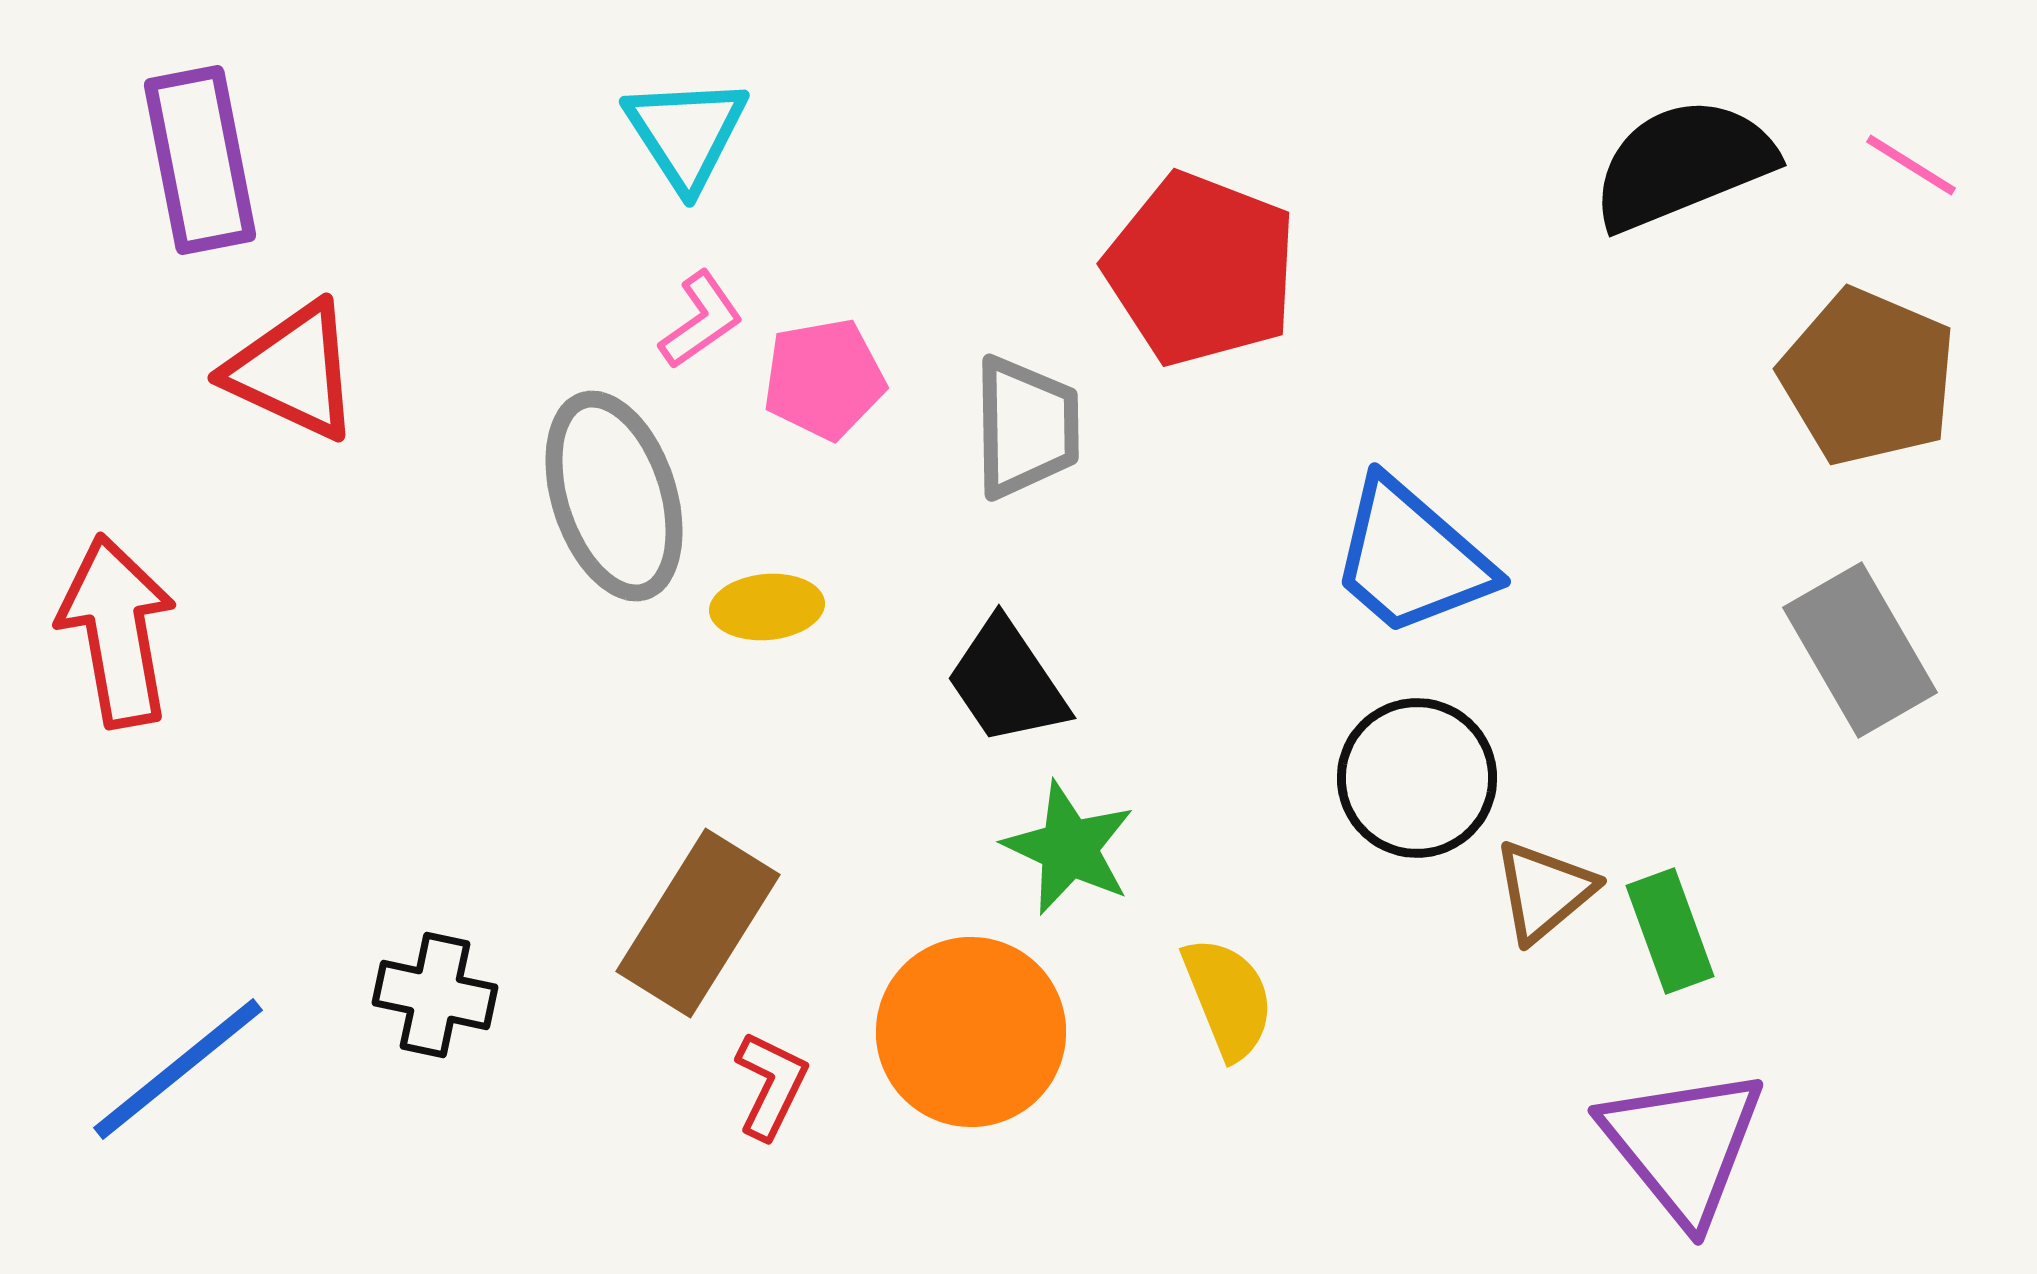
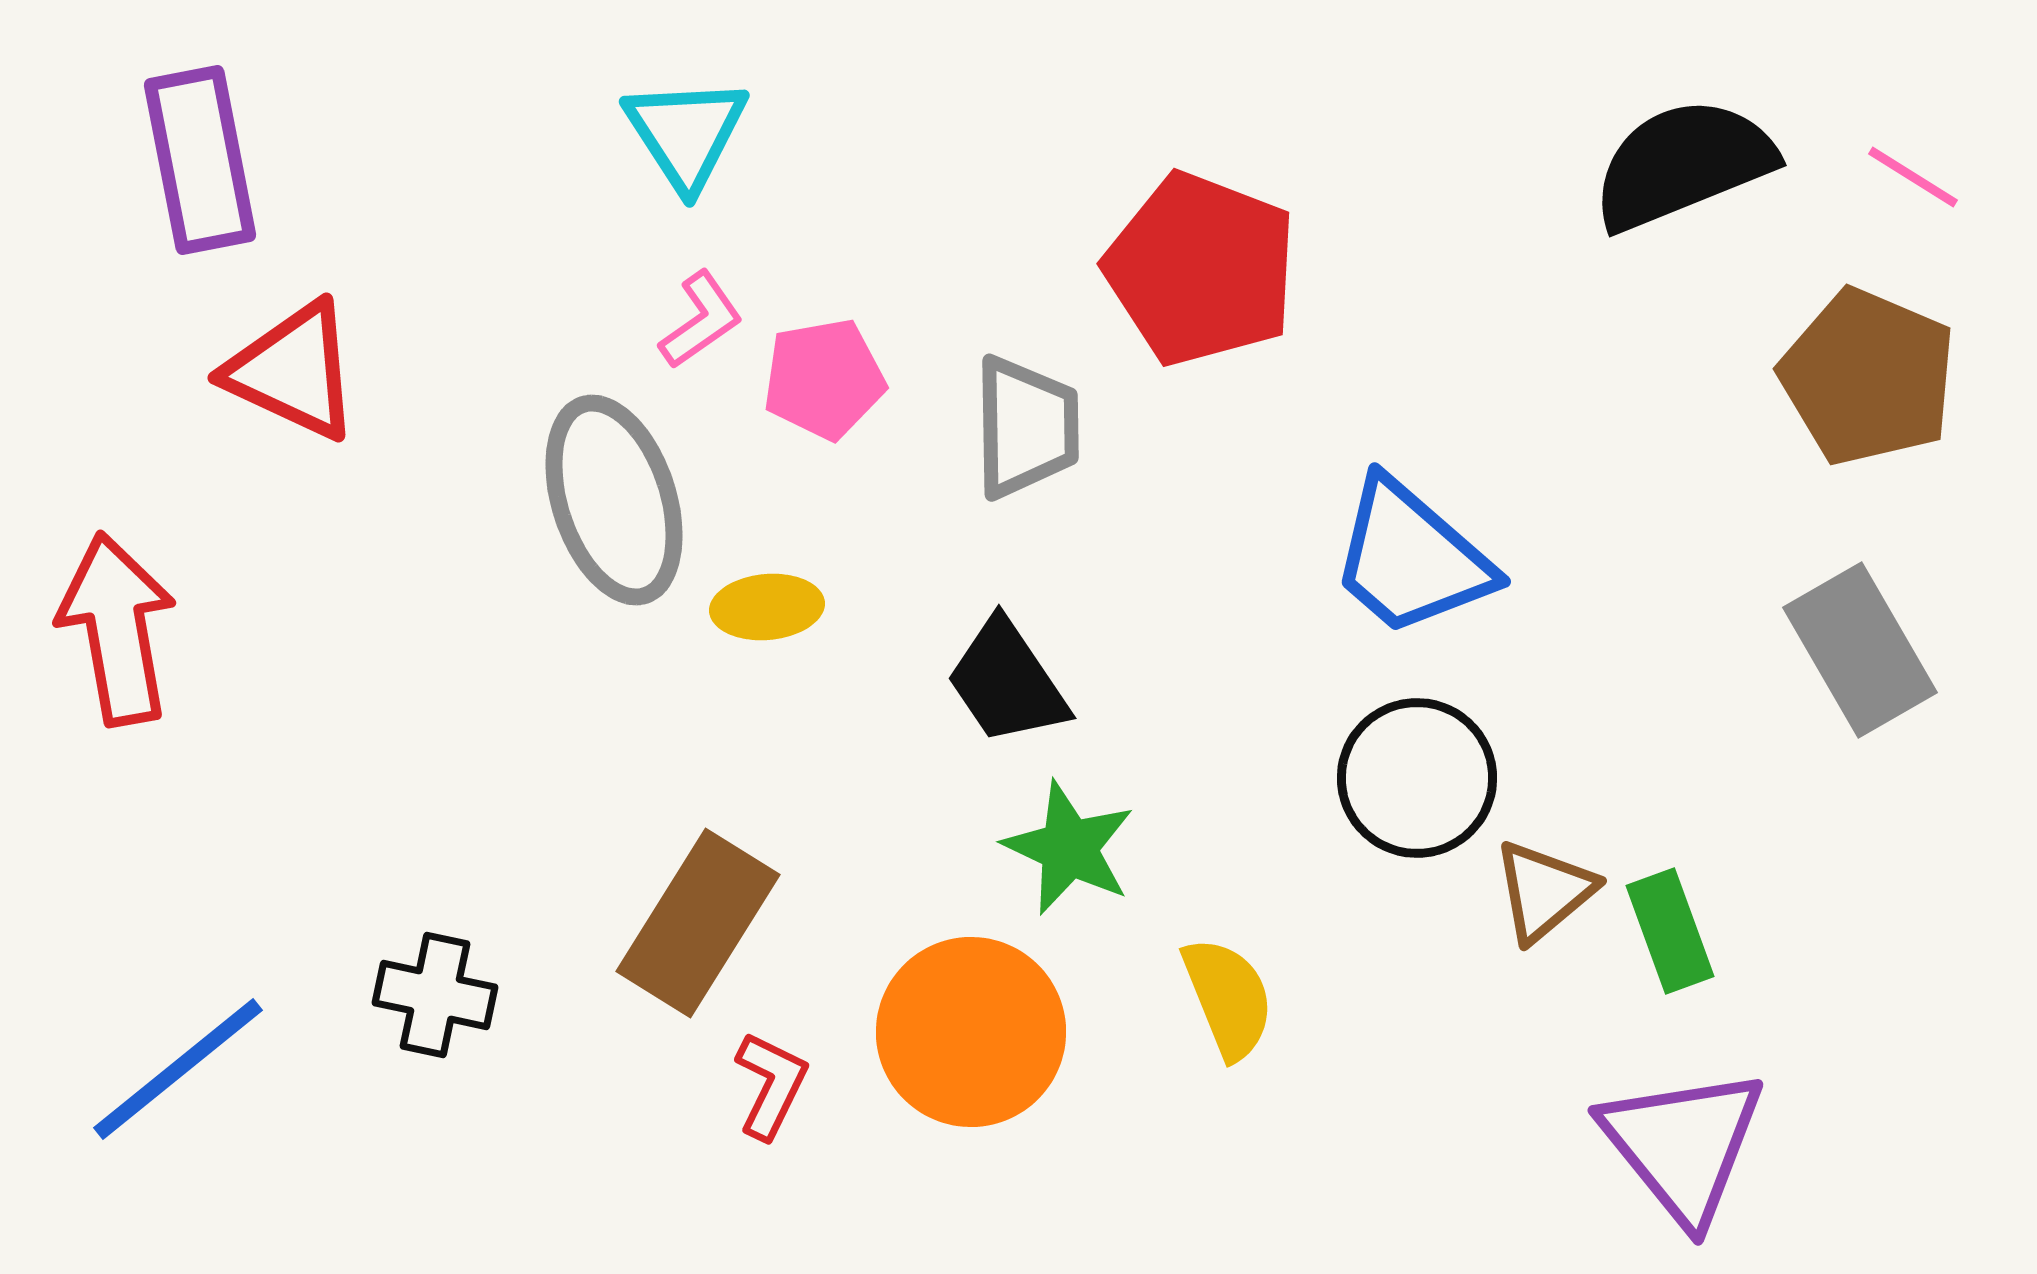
pink line: moved 2 px right, 12 px down
gray ellipse: moved 4 px down
red arrow: moved 2 px up
